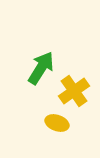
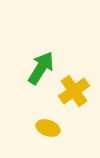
yellow ellipse: moved 9 px left, 5 px down
